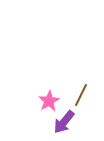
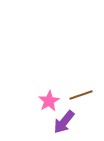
brown line: rotated 45 degrees clockwise
